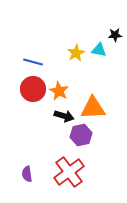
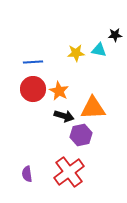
yellow star: rotated 24 degrees clockwise
blue line: rotated 18 degrees counterclockwise
